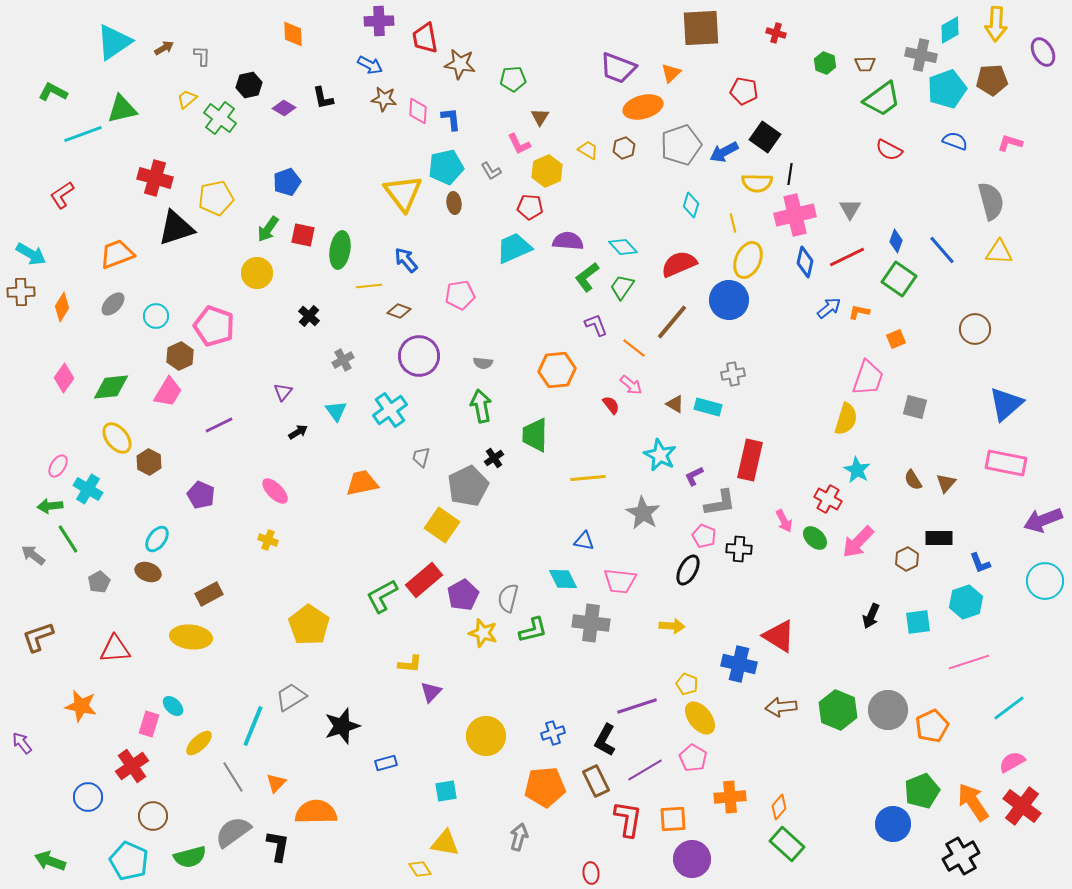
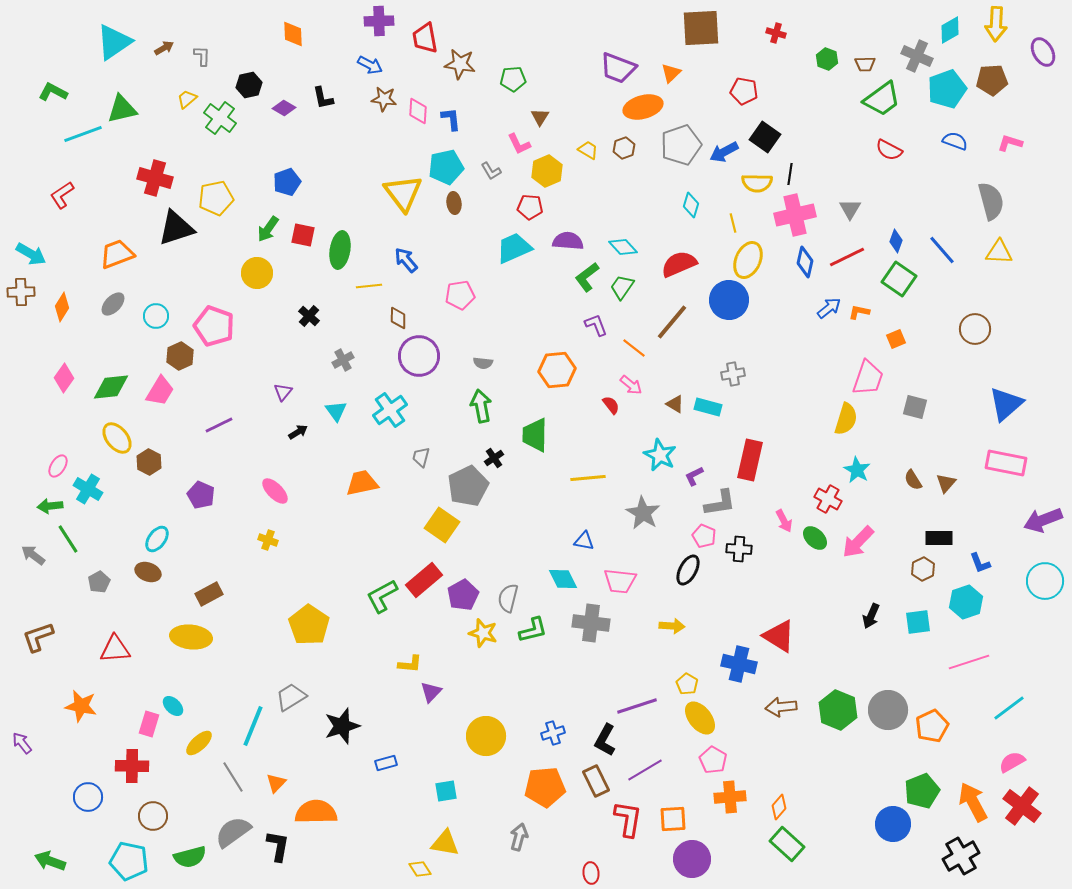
gray cross at (921, 55): moved 4 px left, 1 px down; rotated 12 degrees clockwise
green hexagon at (825, 63): moved 2 px right, 4 px up
brown diamond at (399, 311): moved 1 px left, 7 px down; rotated 70 degrees clockwise
pink trapezoid at (168, 392): moved 8 px left, 1 px up
brown hexagon at (907, 559): moved 16 px right, 10 px down
yellow pentagon at (687, 684): rotated 10 degrees clockwise
pink pentagon at (693, 758): moved 20 px right, 2 px down
red cross at (132, 766): rotated 36 degrees clockwise
orange arrow at (973, 802): rotated 6 degrees clockwise
cyan pentagon at (129, 861): rotated 12 degrees counterclockwise
